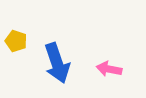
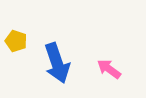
pink arrow: rotated 25 degrees clockwise
